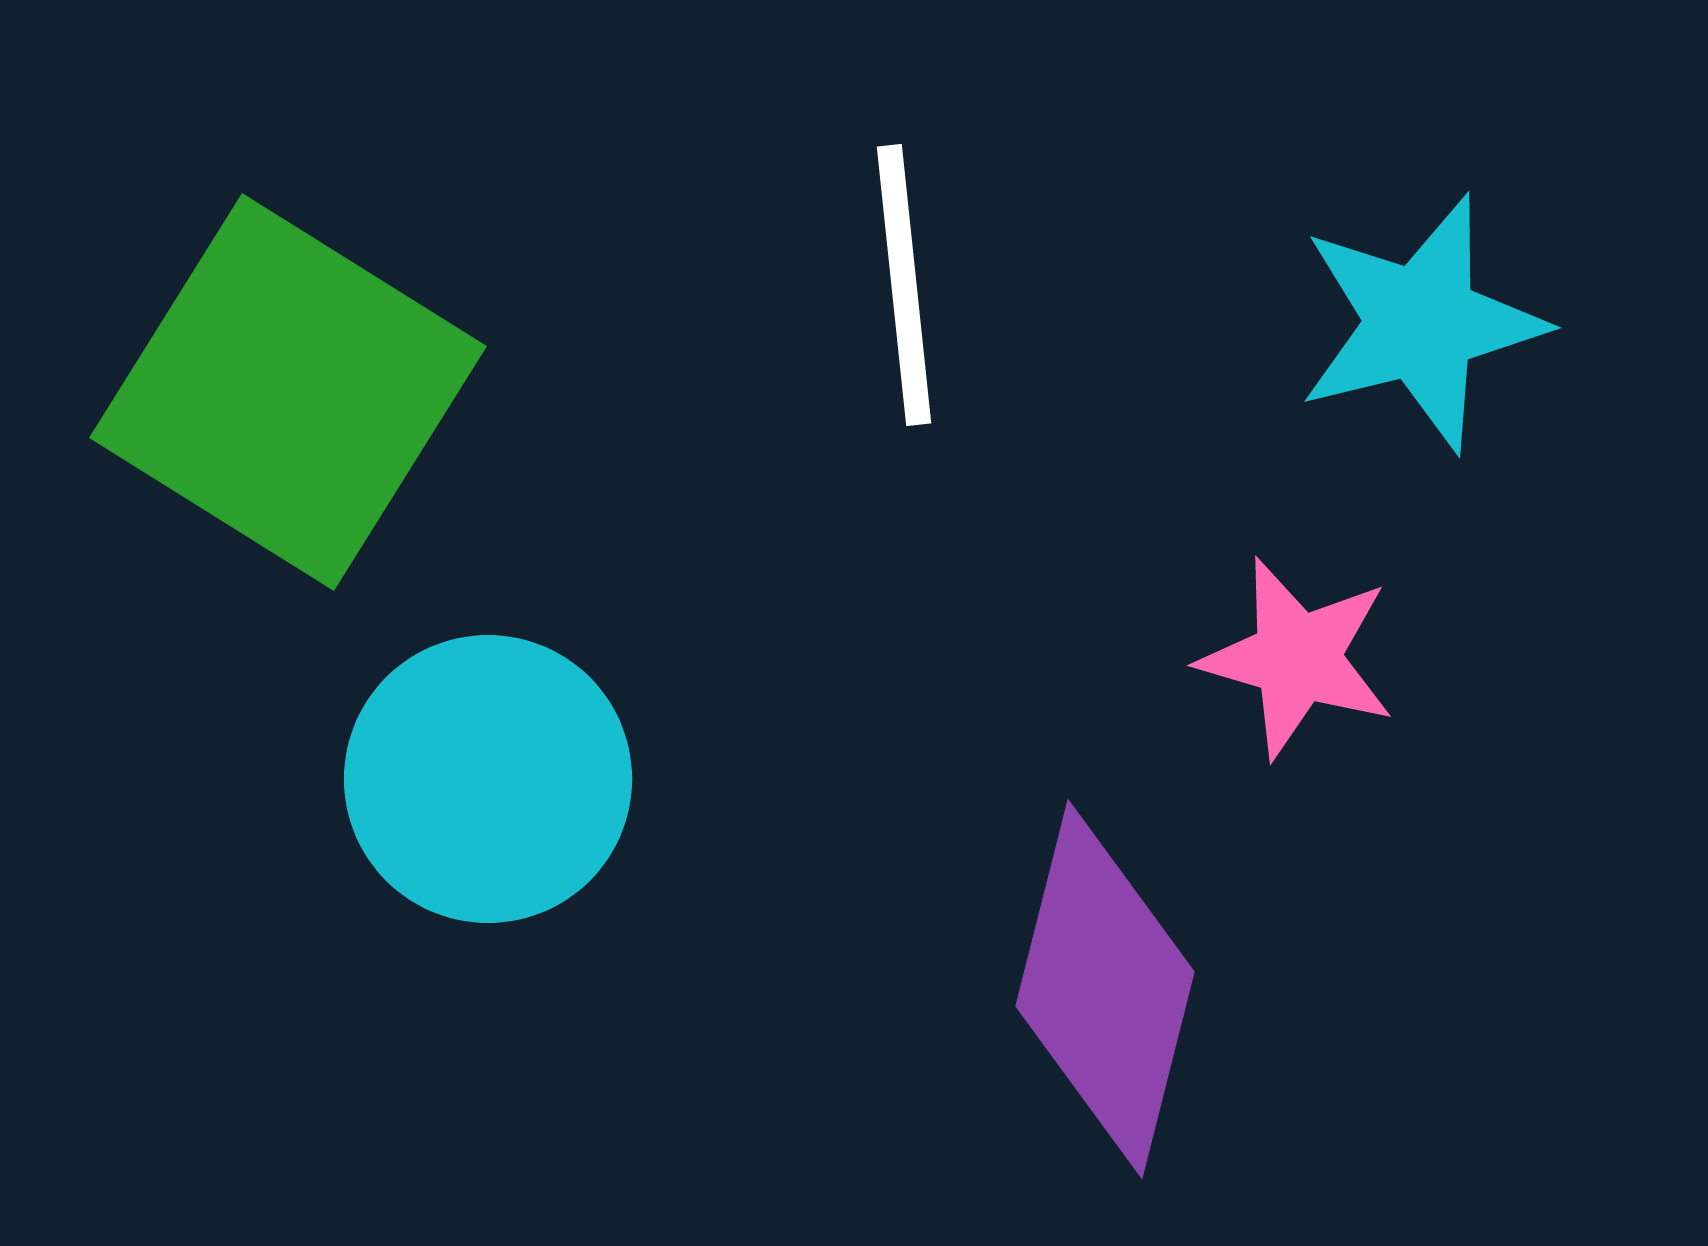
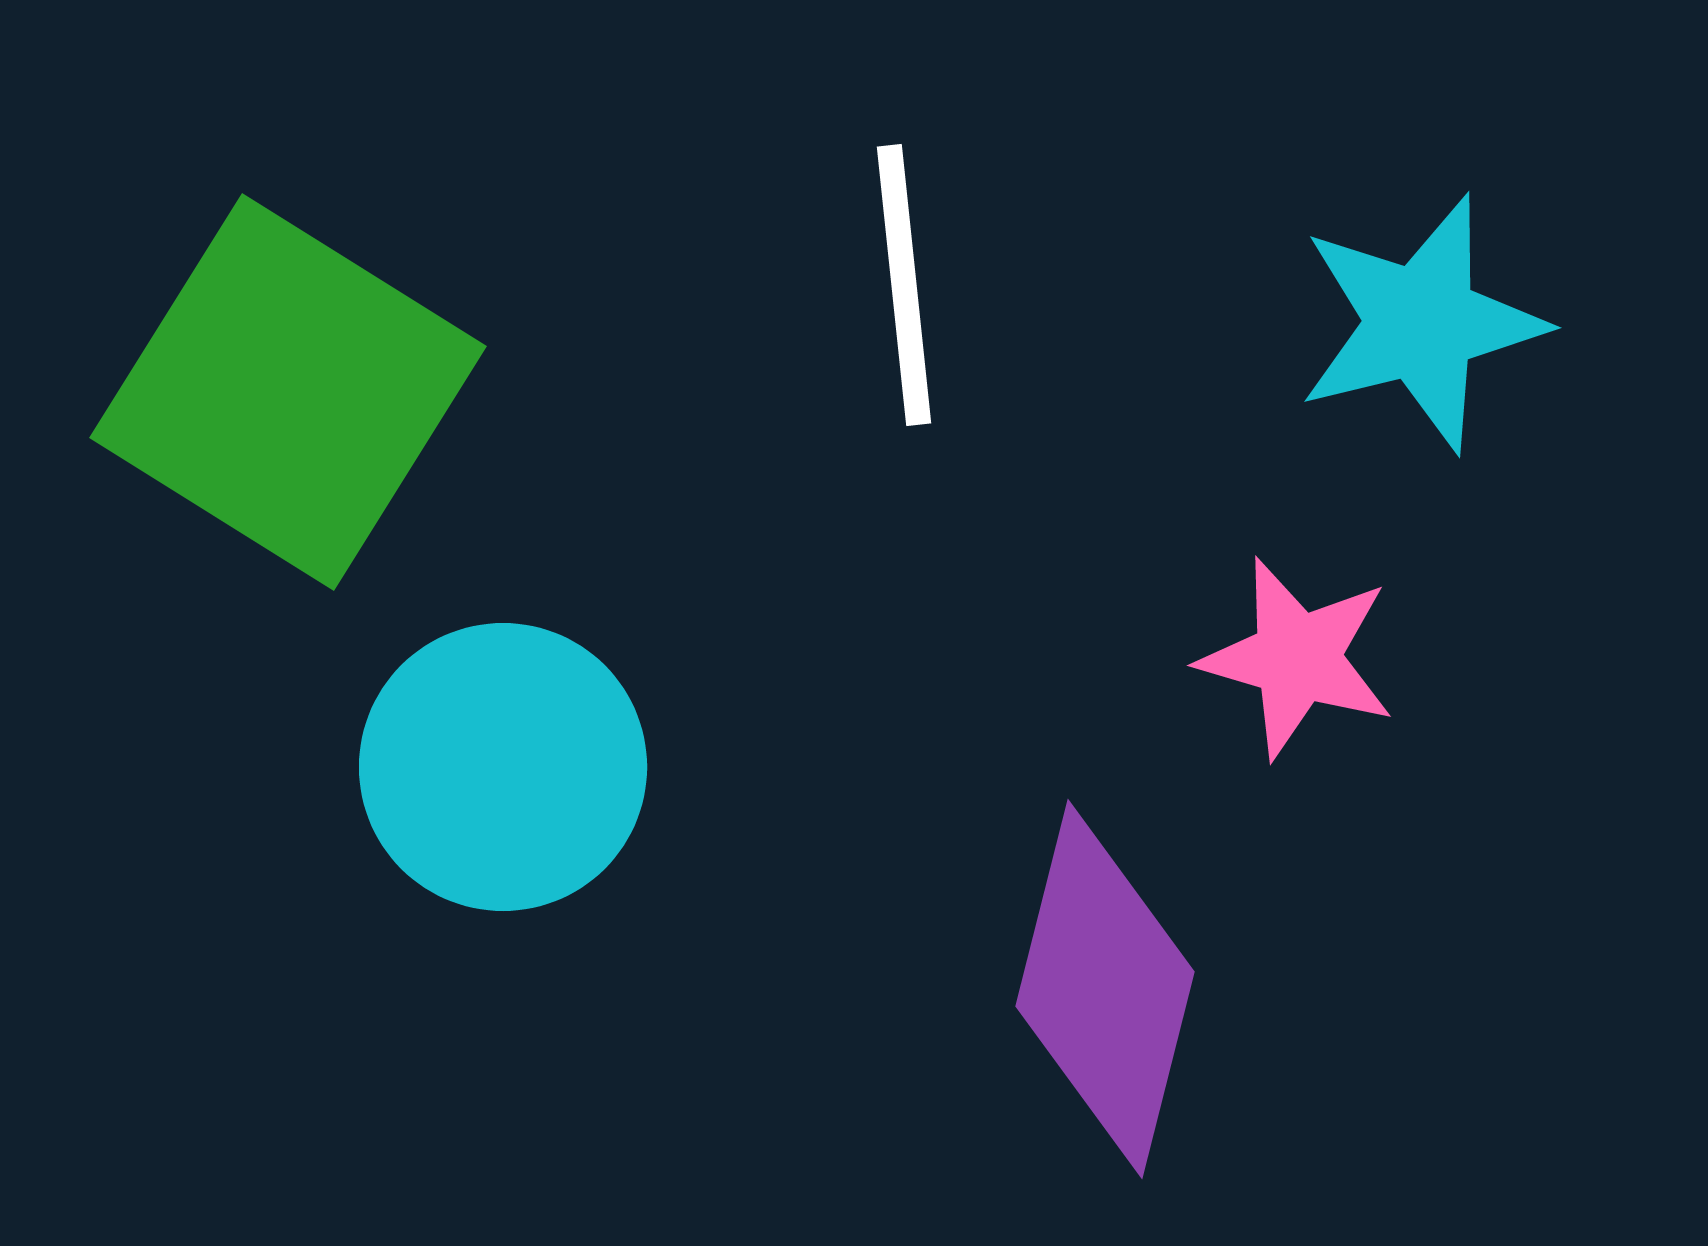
cyan circle: moved 15 px right, 12 px up
